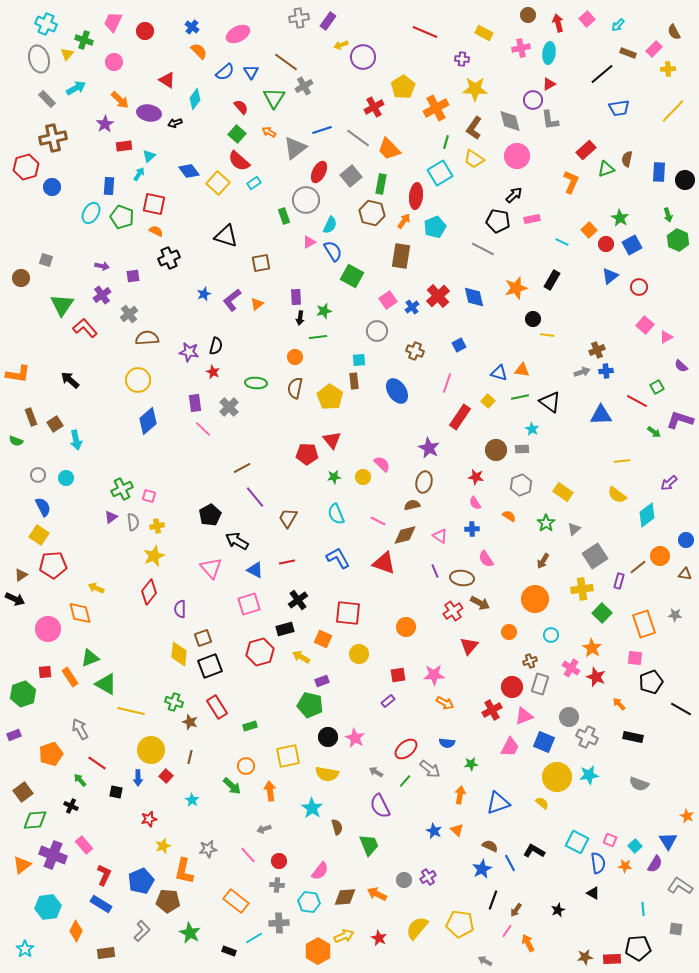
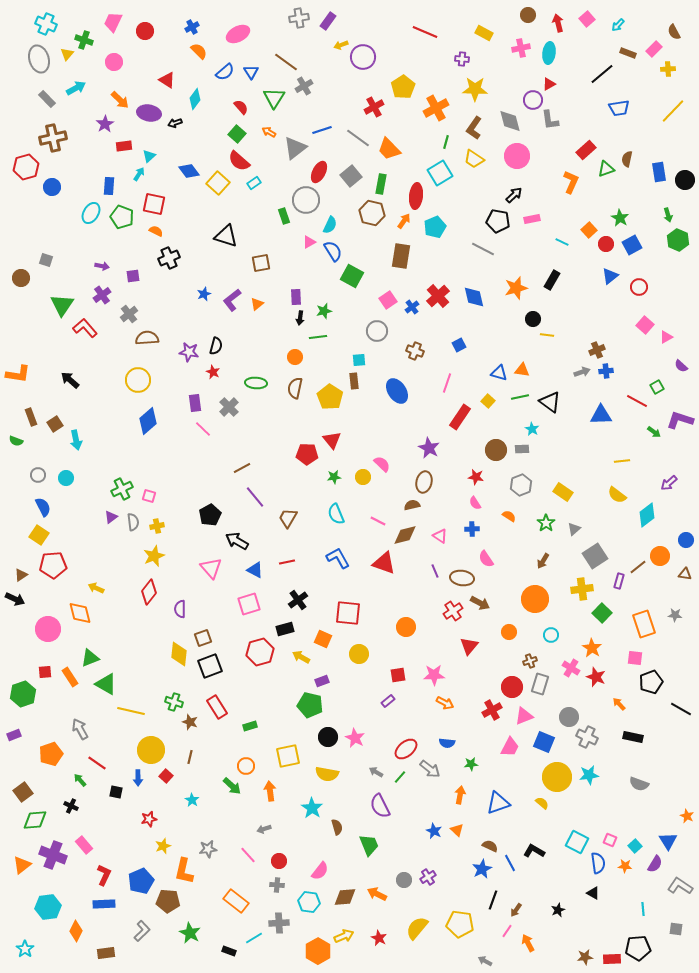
blue cross at (192, 27): rotated 24 degrees clockwise
blue rectangle at (659, 172): rotated 12 degrees counterclockwise
green line at (405, 781): moved 5 px left, 4 px up
blue rectangle at (101, 904): moved 3 px right; rotated 35 degrees counterclockwise
